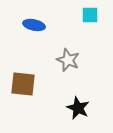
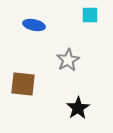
gray star: rotated 20 degrees clockwise
black star: rotated 15 degrees clockwise
